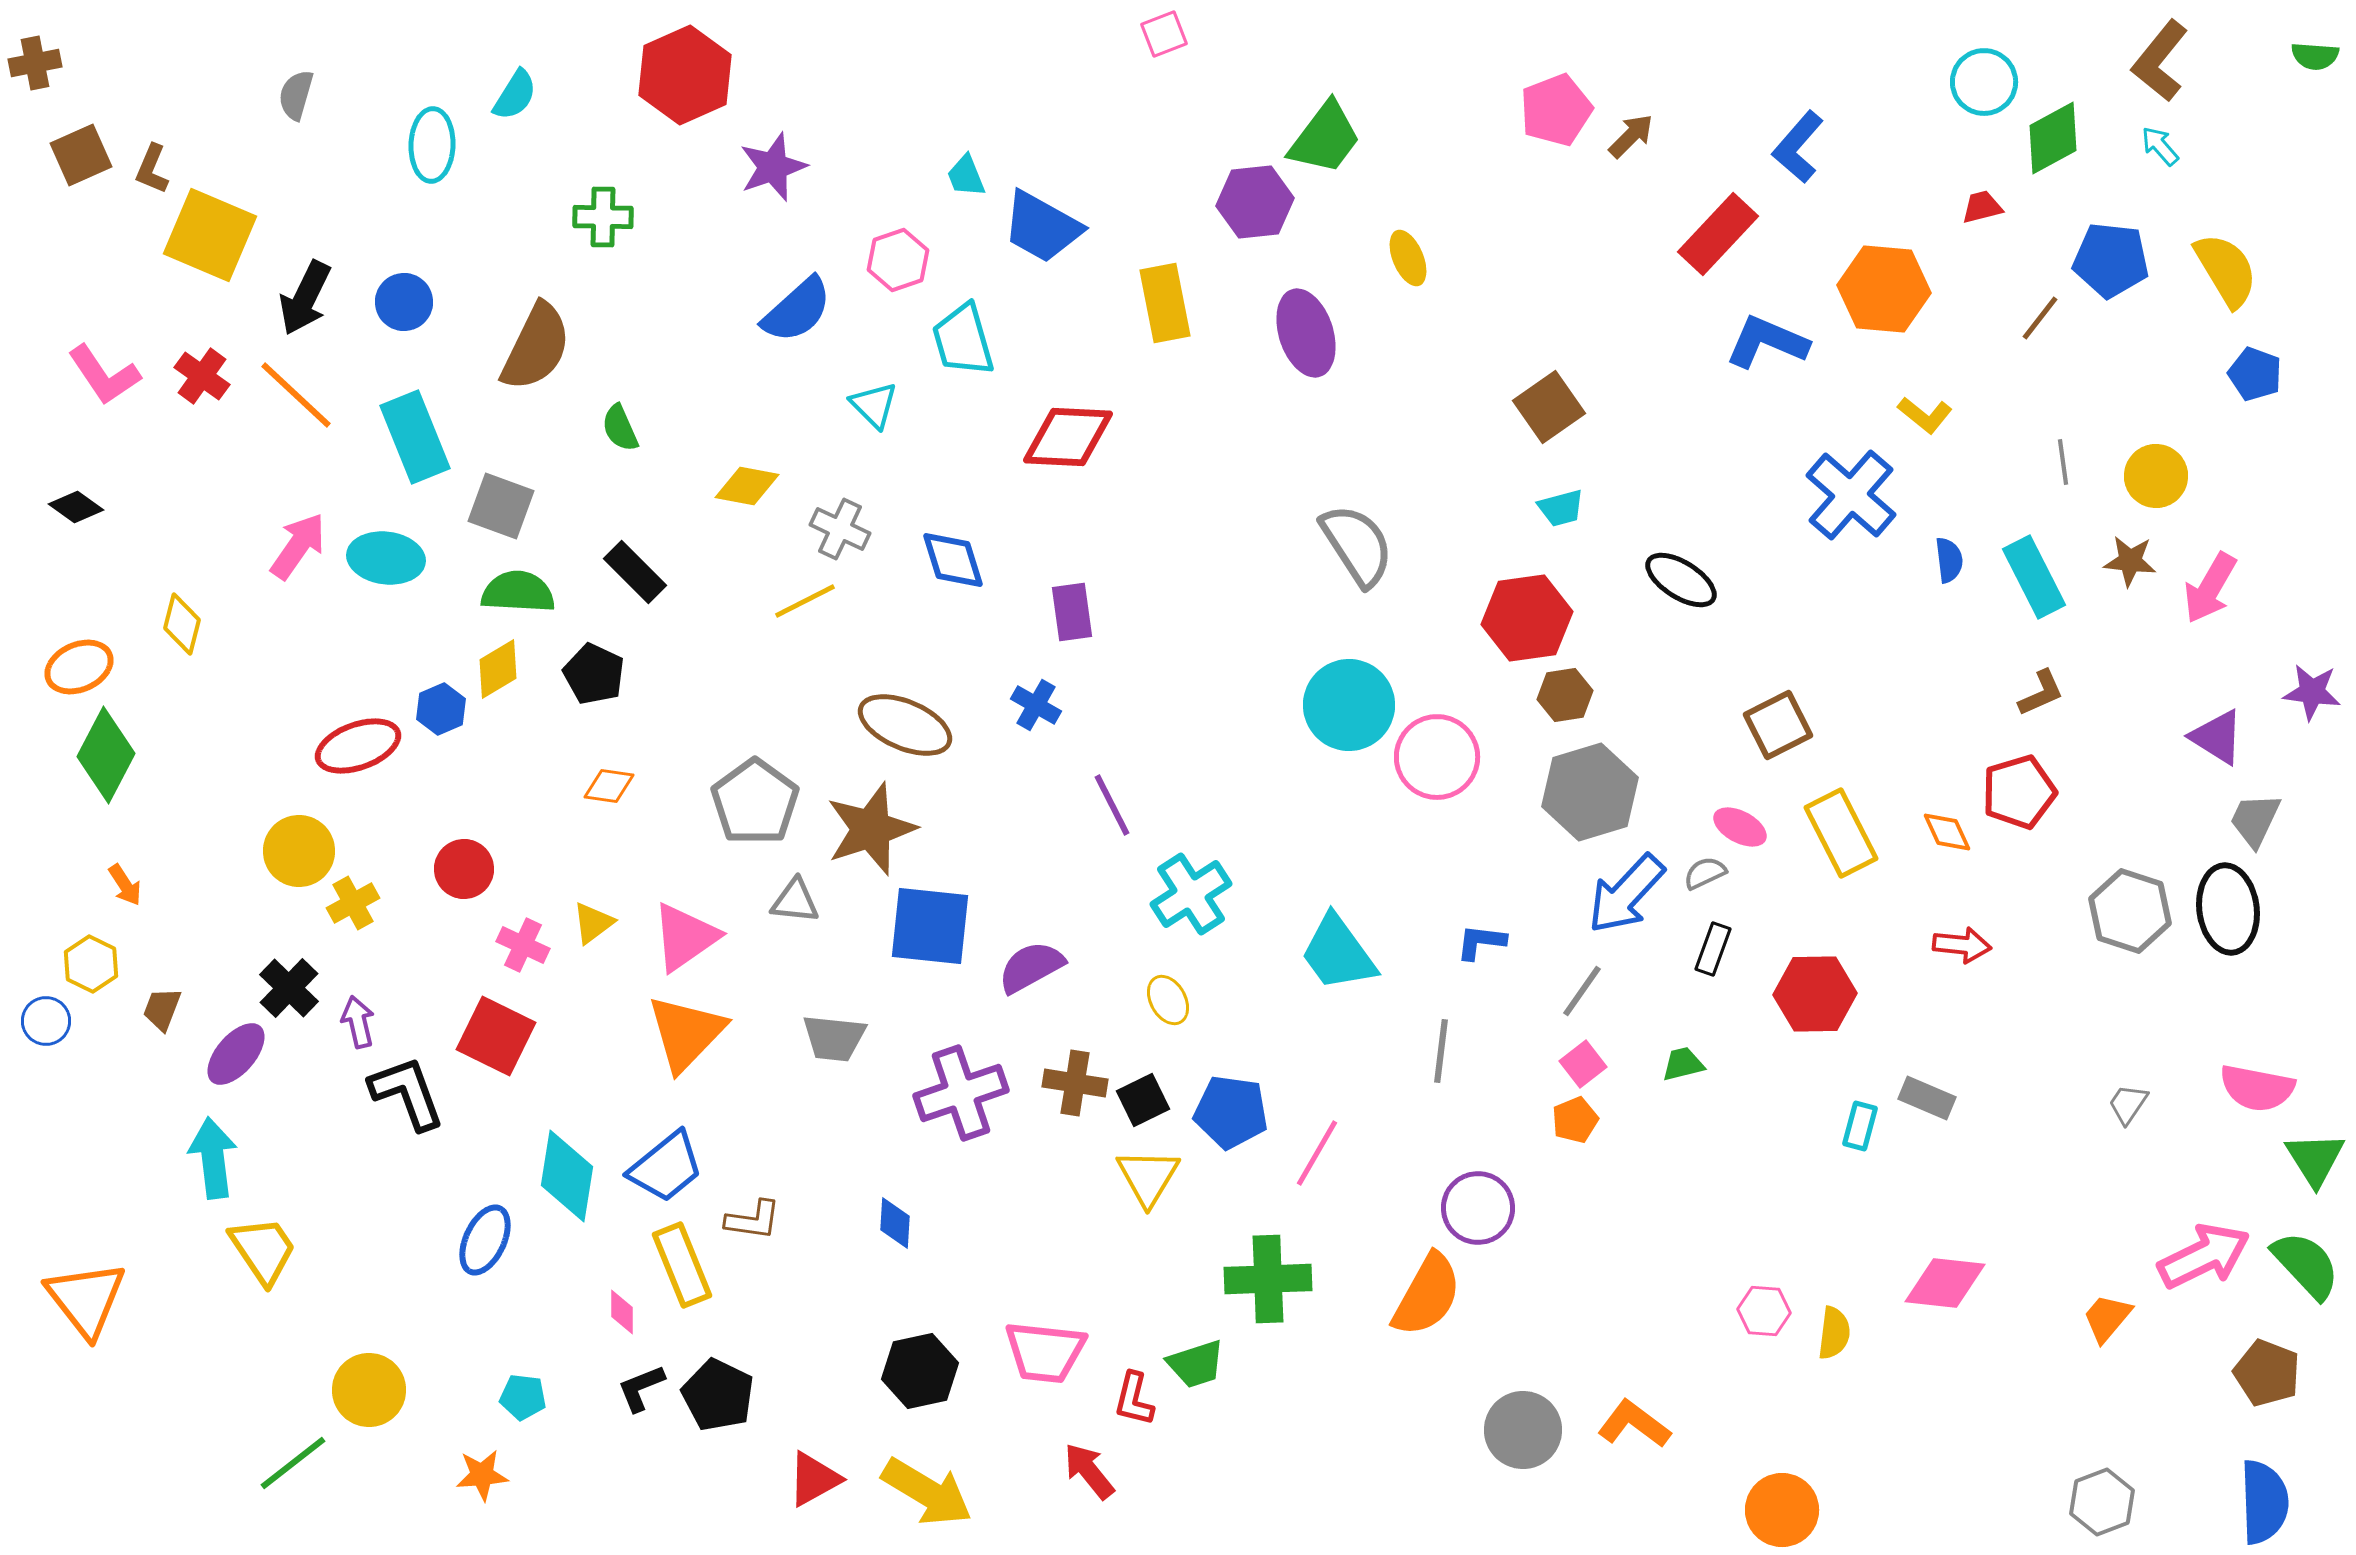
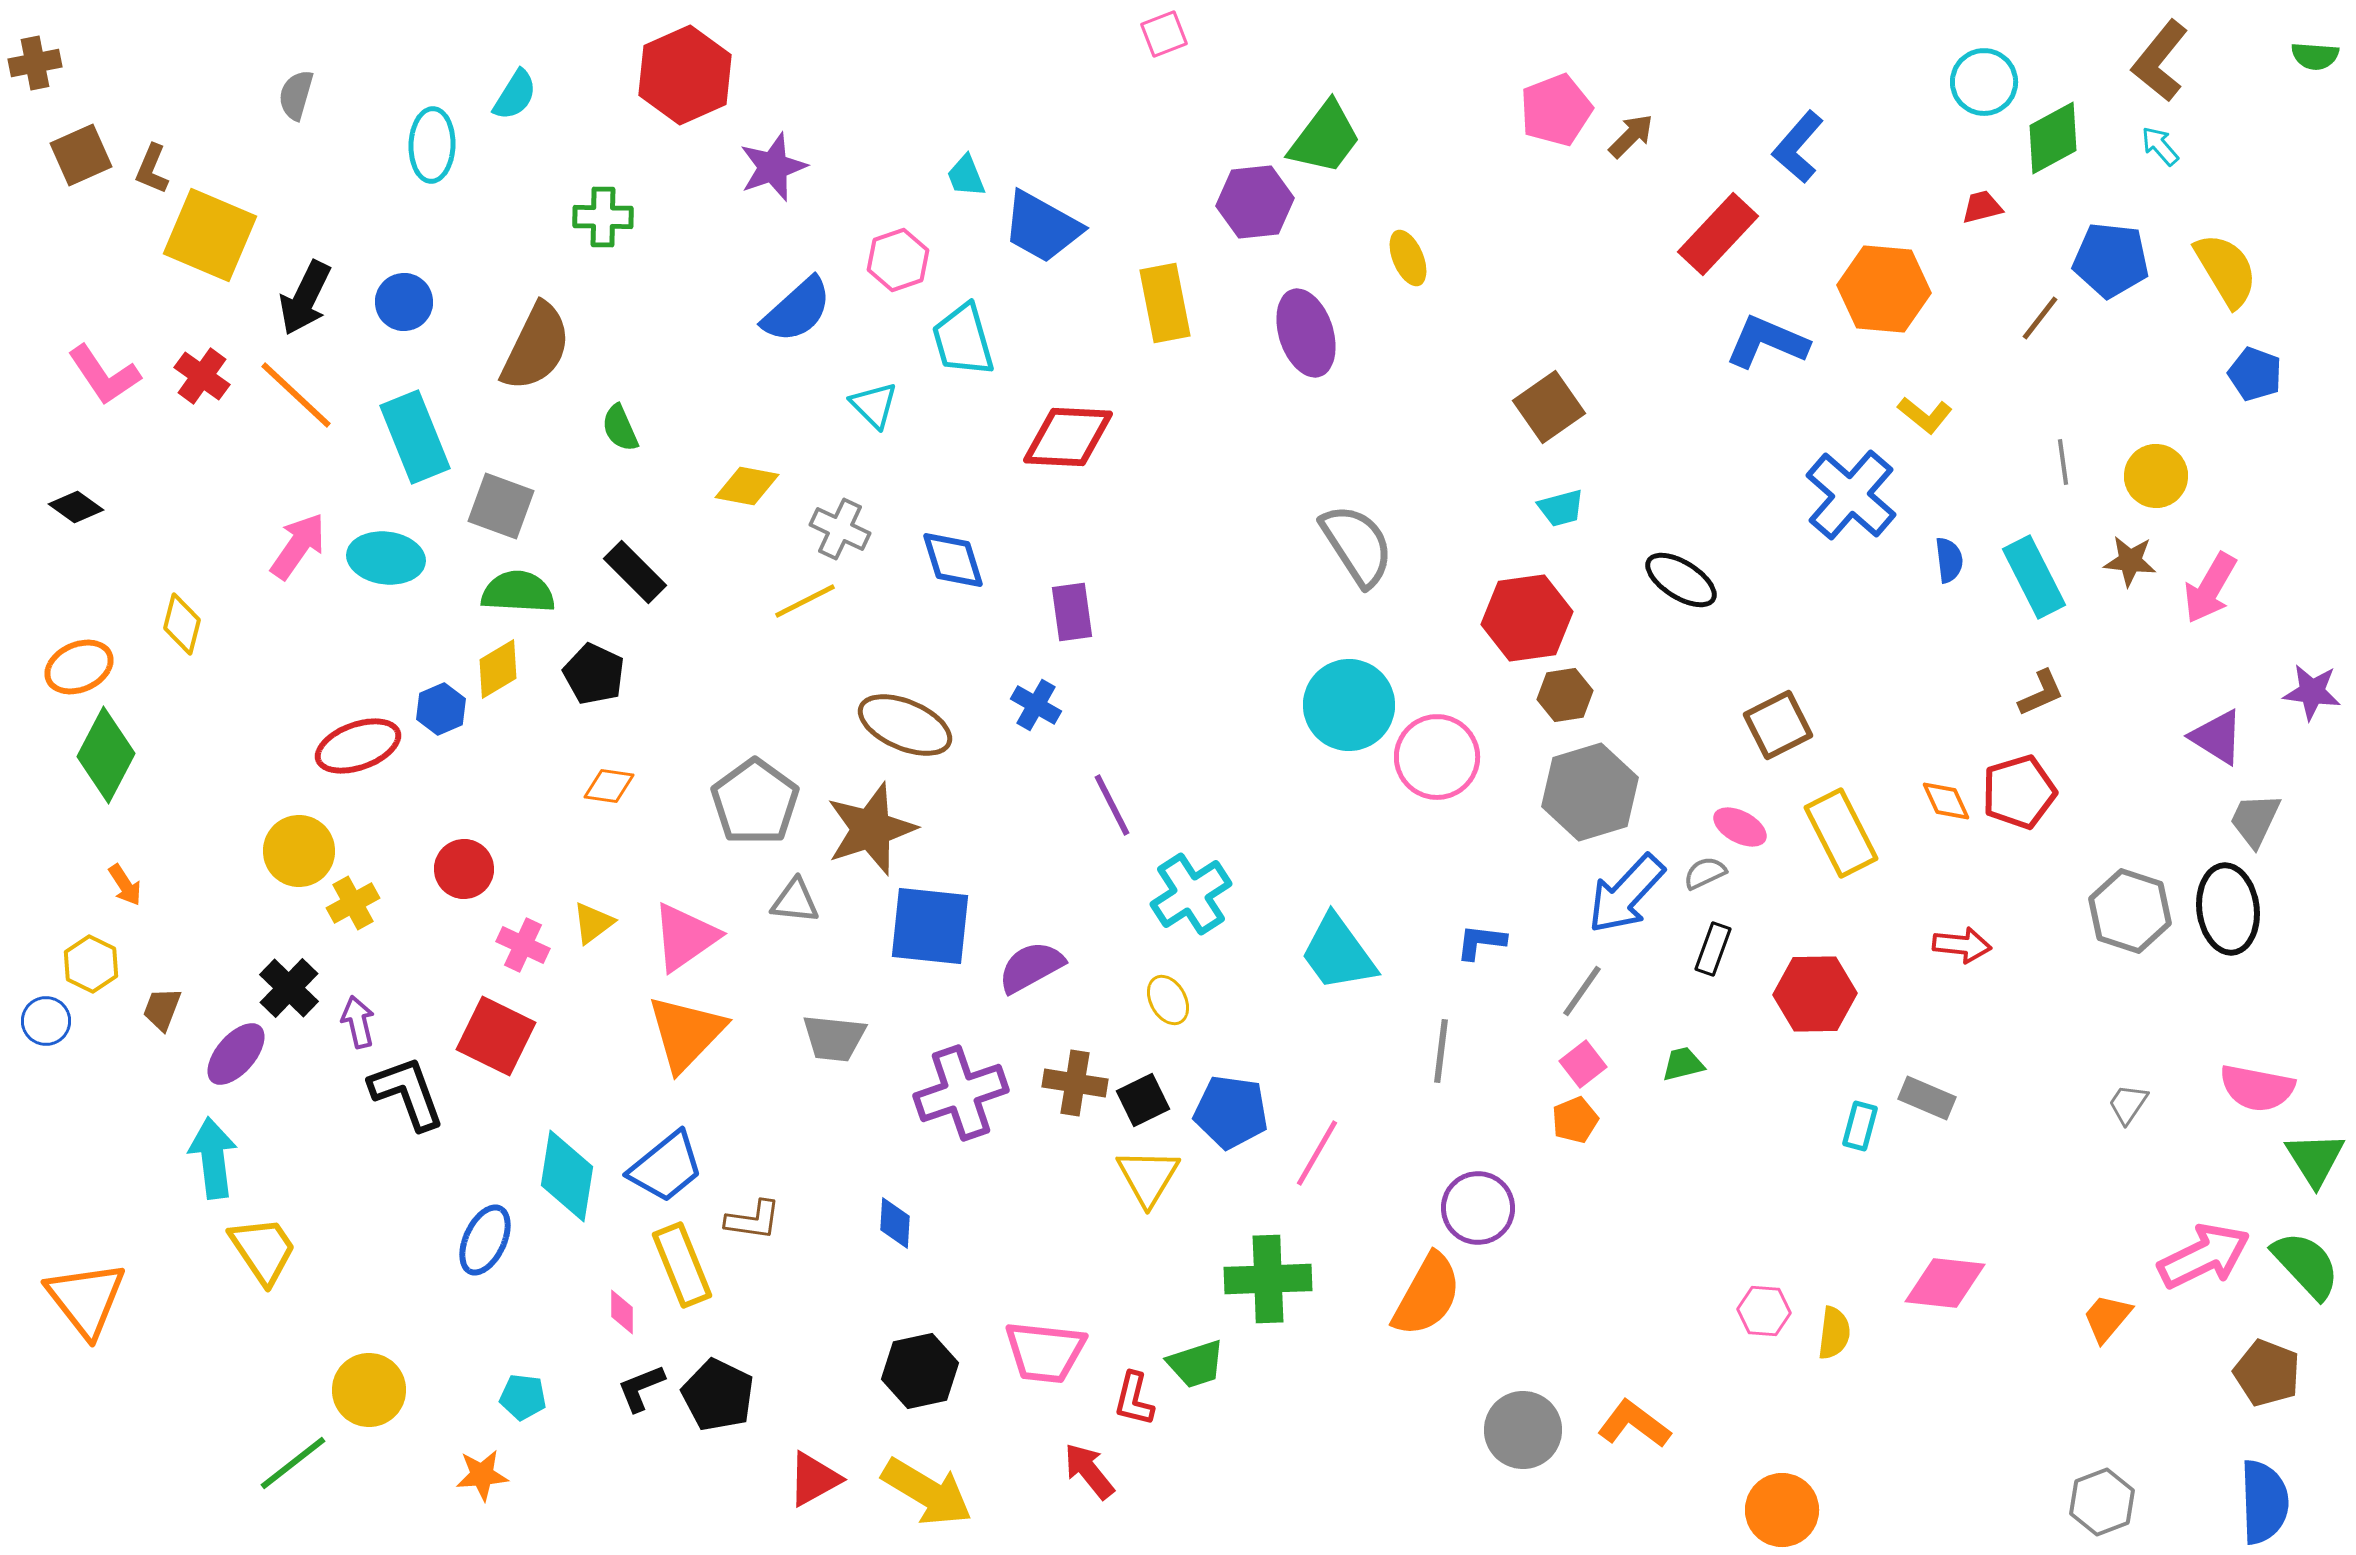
orange diamond at (1947, 832): moved 1 px left, 31 px up
